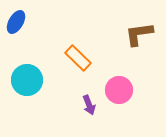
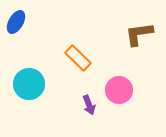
cyan circle: moved 2 px right, 4 px down
